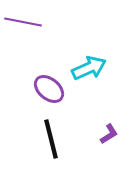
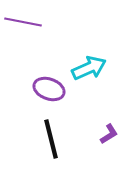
purple ellipse: rotated 20 degrees counterclockwise
